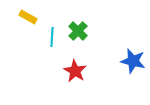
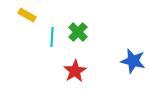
yellow rectangle: moved 1 px left, 2 px up
green cross: moved 1 px down
red star: rotated 10 degrees clockwise
